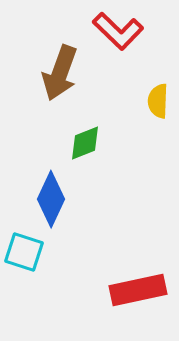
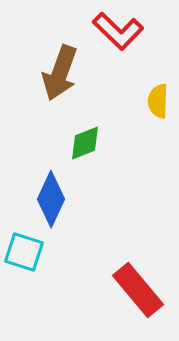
red rectangle: rotated 62 degrees clockwise
